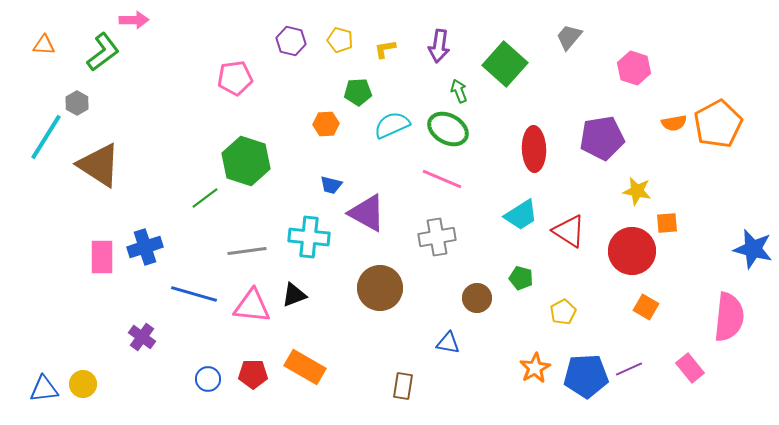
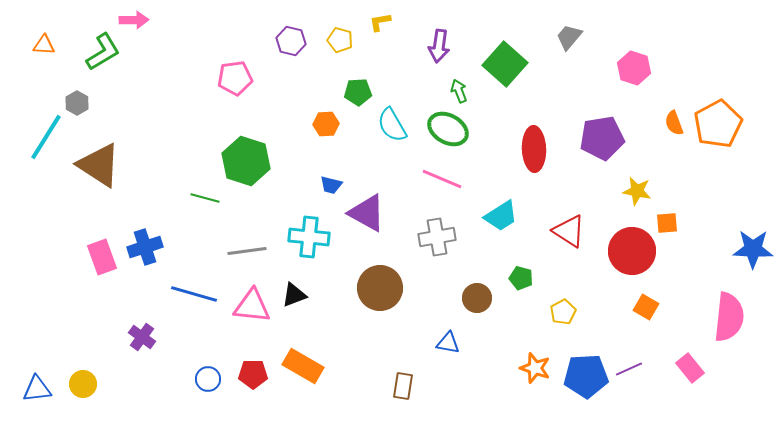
yellow L-shape at (385, 49): moved 5 px left, 27 px up
green L-shape at (103, 52): rotated 6 degrees clockwise
orange semicircle at (674, 123): rotated 80 degrees clockwise
cyan semicircle at (392, 125): rotated 96 degrees counterclockwise
green line at (205, 198): rotated 52 degrees clockwise
cyan trapezoid at (521, 215): moved 20 px left, 1 px down
blue star at (753, 249): rotated 12 degrees counterclockwise
pink rectangle at (102, 257): rotated 20 degrees counterclockwise
orange rectangle at (305, 367): moved 2 px left, 1 px up
orange star at (535, 368): rotated 24 degrees counterclockwise
blue triangle at (44, 389): moved 7 px left
